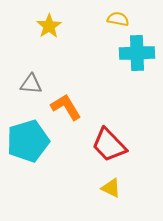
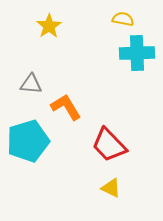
yellow semicircle: moved 5 px right
